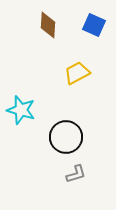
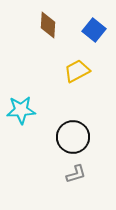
blue square: moved 5 px down; rotated 15 degrees clockwise
yellow trapezoid: moved 2 px up
cyan star: rotated 20 degrees counterclockwise
black circle: moved 7 px right
